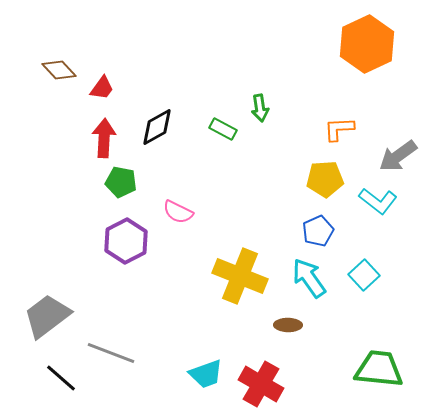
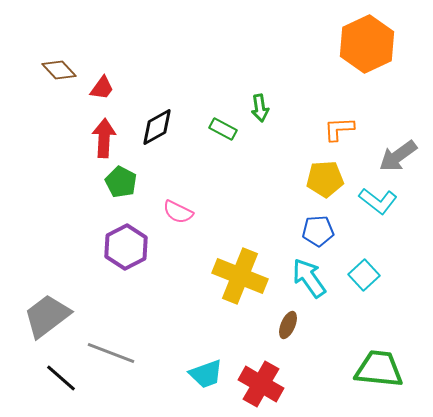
green pentagon: rotated 16 degrees clockwise
blue pentagon: rotated 20 degrees clockwise
purple hexagon: moved 6 px down
brown ellipse: rotated 68 degrees counterclockwise
